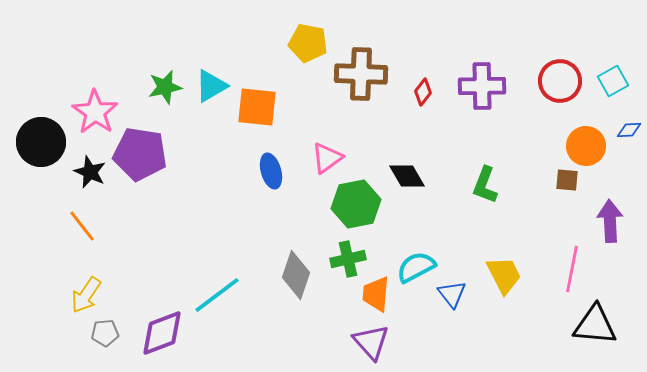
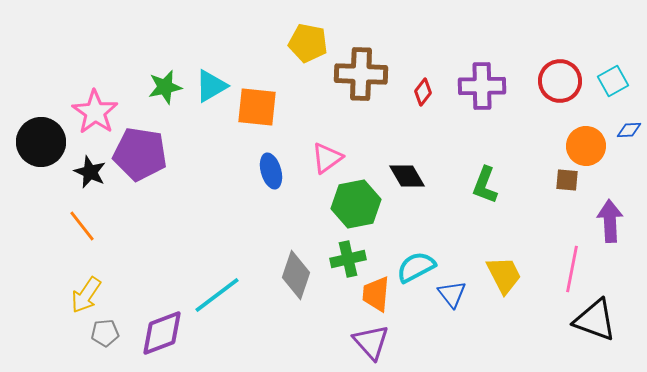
black triangle: moved 5 px up; rotated 15 degrees clockwise
